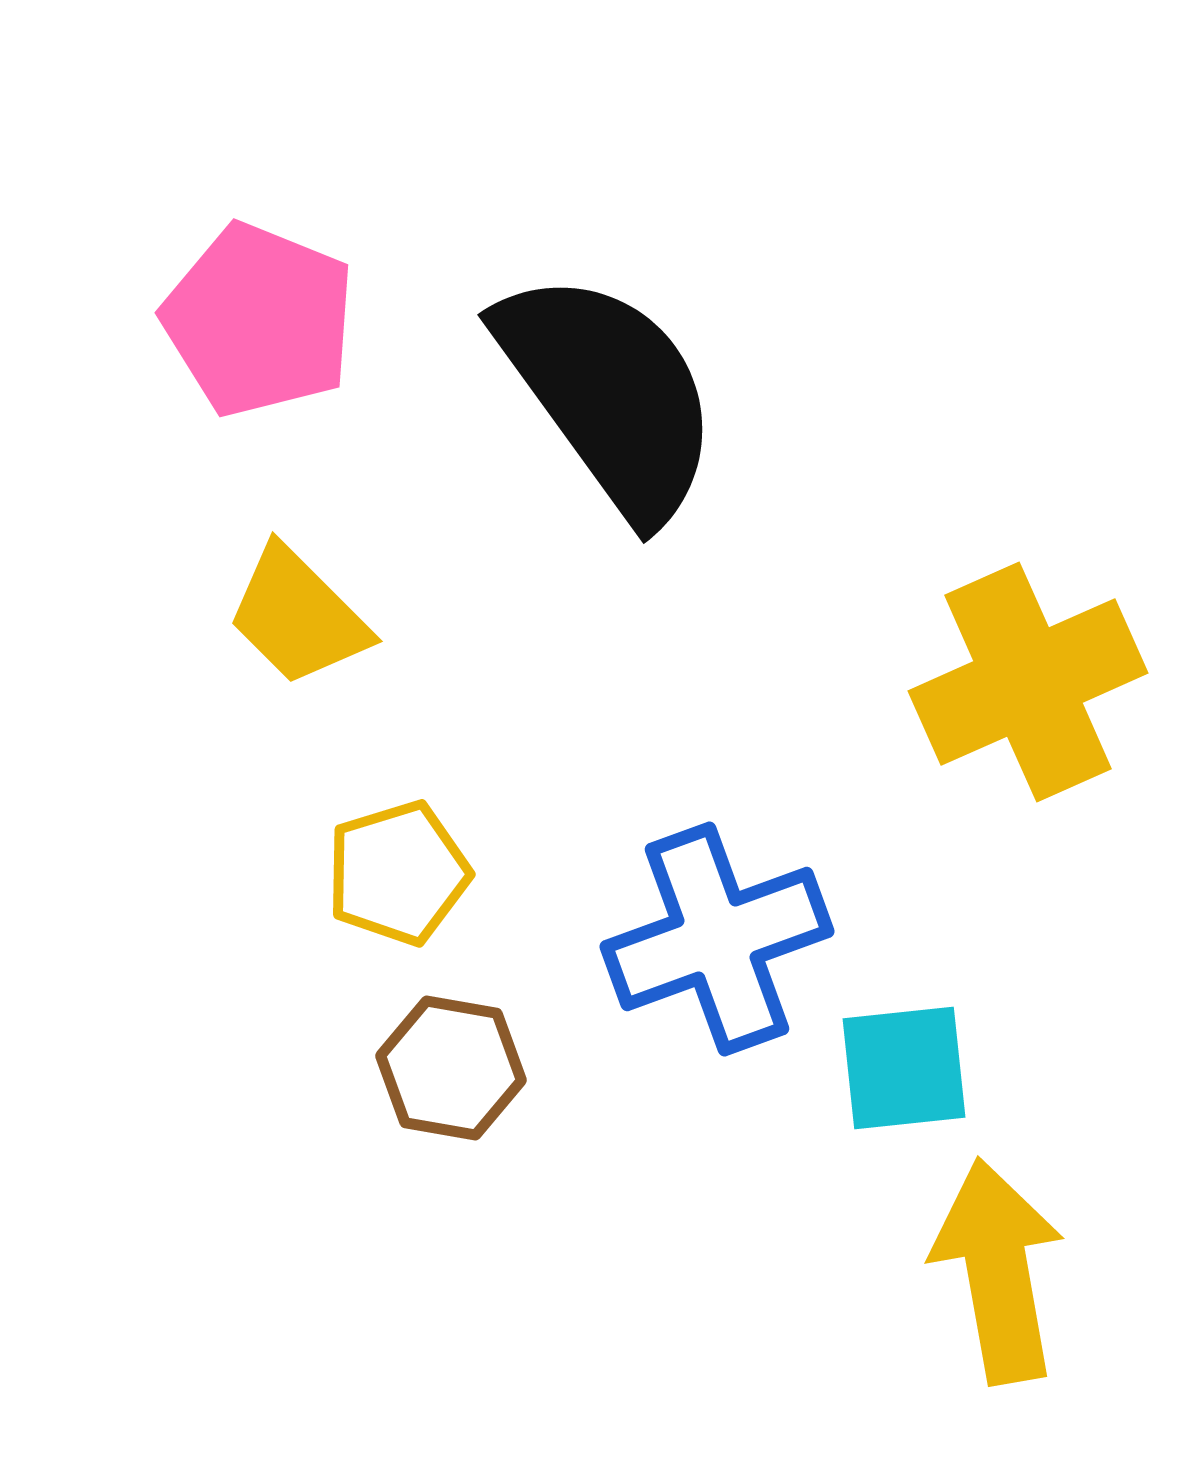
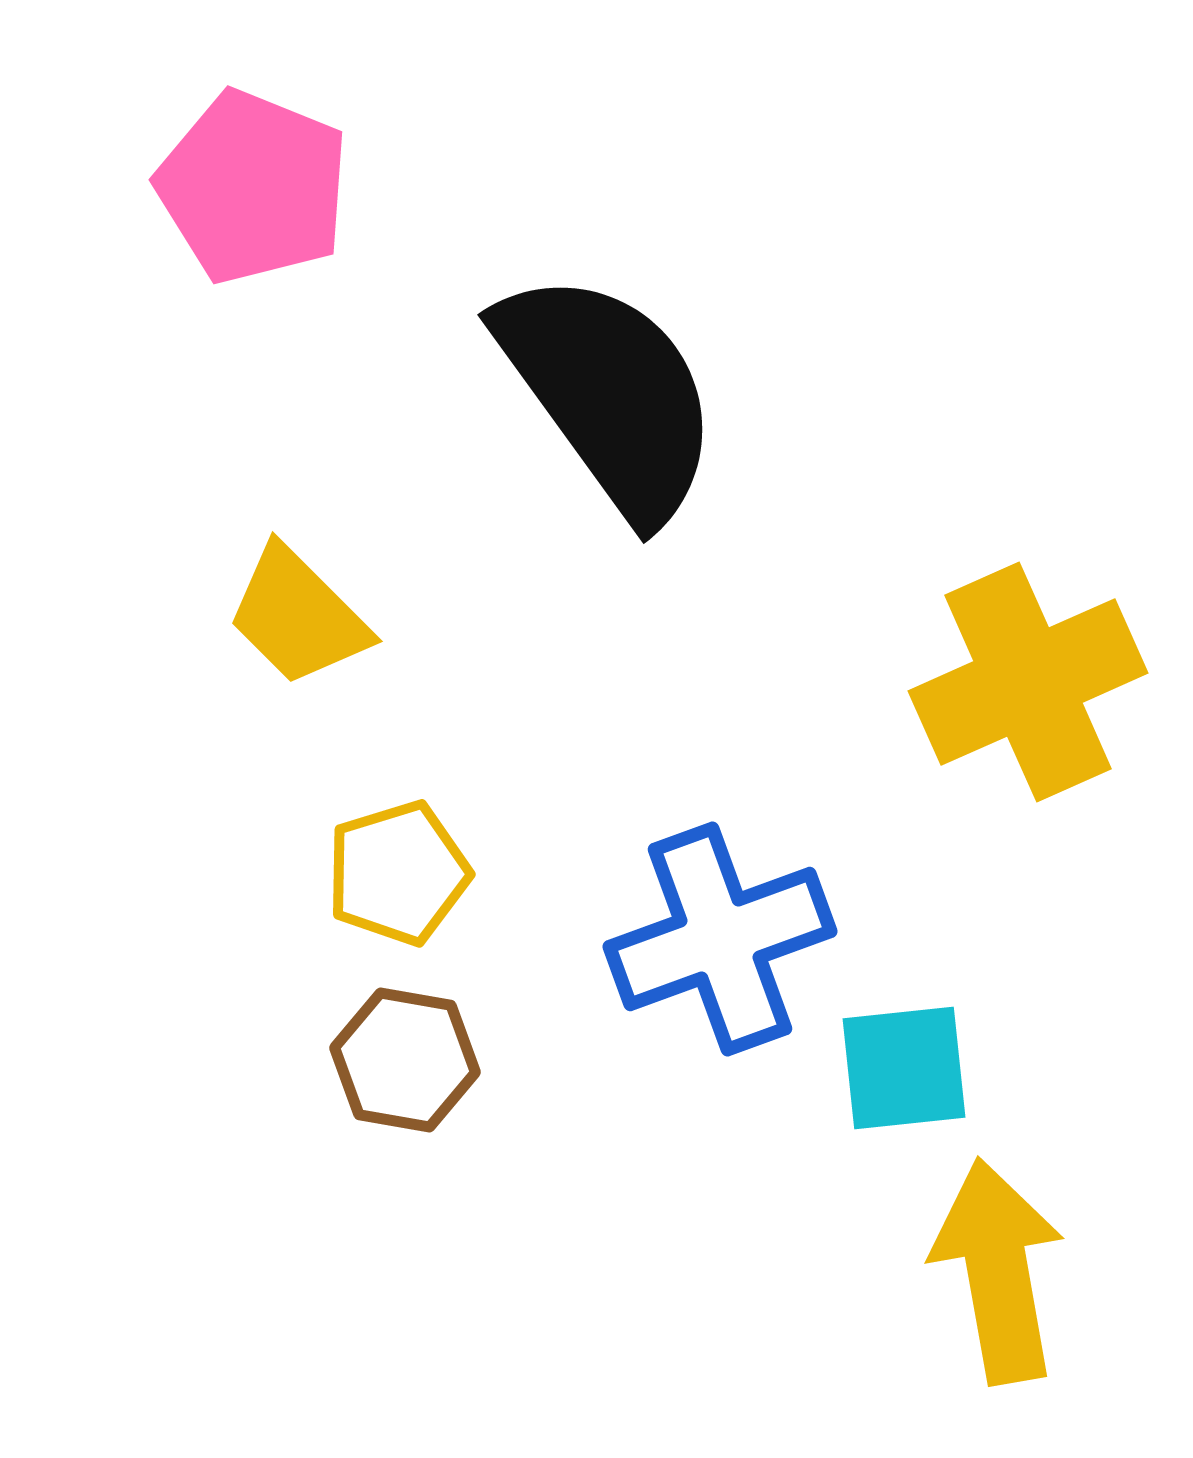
pink pentagon: moved 6 px left, 133 px up
blue cross: moved 3 px right
brown hexagon: moved 46 px left, 8 px up
